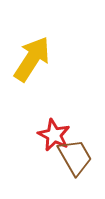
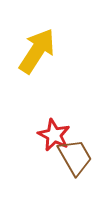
yellow arrow: moved 5 px right, 8 px up
